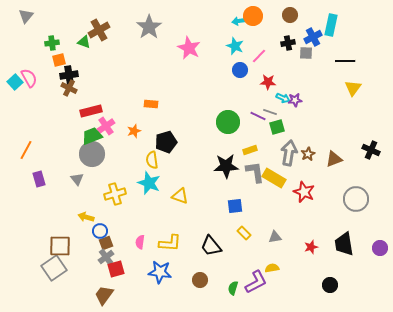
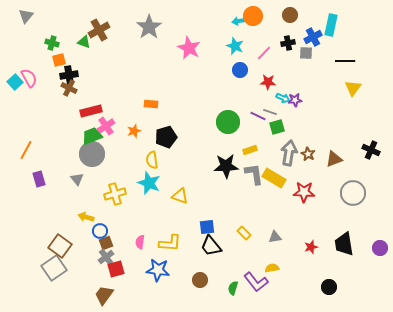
green cross at (52, 43): rotated 24 degrees clockwise
pink line at (259, 56): moved 5 px right, 3 px up
black pentagon at (166, 142): moved 5 px up
brown star at (308, 154): rotated 16 degrees counterclockwise
gray L-shape at (255, 172): moved 1 px left, 2 px down
red star at (304, 192): rotated 20 degrees counterclockwise
gray circle at (356, 199): moved 3 px left, 6 px up
blue square at (235, 206): moved 28 px left, 21 px down
brown square at (60, 246): rotated 35 degrees clockwise
blue star at (160, 272): moved 2 px left, 2 px up
purple L-shape at (256, 282): rotated 80 degrees clockwise
black circle at (330, 285): moved 1 px left, 2 px down
